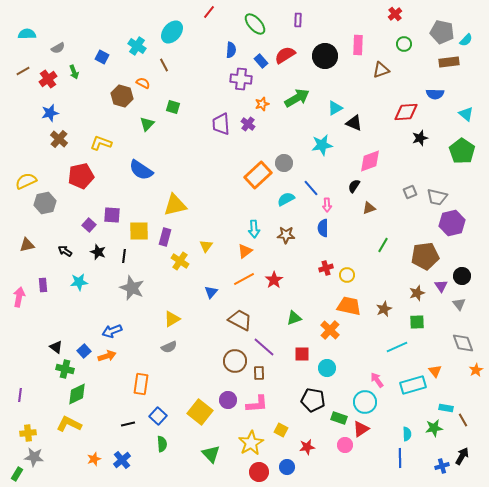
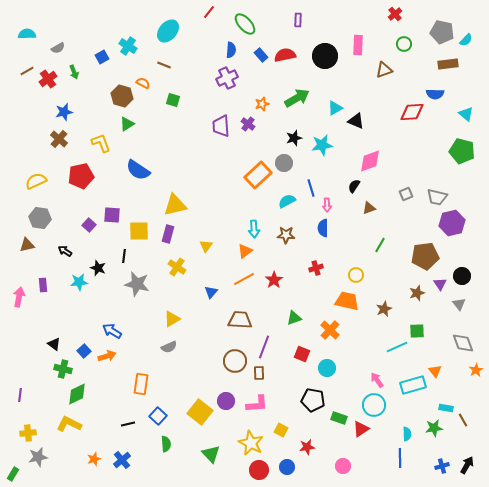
green ellipse at (255, 24): moved 10 px left
cyan ellipse at (172, 32): moved 4 px left, 1 px up
cyan cross at (137, 46): moved 9 px left
red semicircle at (285, 55): rotated 20 degrees clockwise
blue square at (102, 57): rotated 32 degrees clockwise
blue rectangle at (261, 61): moved 6 px up
brown rectangle at (449, 62): moved 1 px left, 2 px down
brown line at (164, 65): rotated 40 degrees counterclockwise
brown triangle at (381, 70): moved 3 px right
brown line at (23, 71): moved 4 px right
purple cross at (241, 79): moved 14 px left, 1 px up; rotated 30 degrees counterclockwise
green square at (173, 107): moved 7 px up
red diamond at (406, 112): moved 6 px right
blue star at (50, 113): moved 14 px right, 1 px up
black triangle at (354, 123): moved 2 px right, 2 px up
green triangle at (147, 124): moved 20 px left; rotated 14 degrees clockwise
purple trapezoid at (221, 124): moved 2 px down
black star at (420, 138): moved 126 px left
yellow L-shape at (101, 143): rotated 50 degrees clockwise
green pentagon at (462, 151): rotated 20 degrees counterclockwise
blue semicircle at (141, 170): moved 3 px left
yellow semicircle at (26, 181): moved 10 px right
blue line at (311, 188): rotated 24 degrees clockwise
gray square at (410, 192): moved 4 px left, 2 px down
cyan semicircle at (286, 199): moved 1 px right, 2 px down
gray hexagon at (45, 203): moved 5 px left, 15 px down; rotated 20 degrees clockwise
purple rectangle at (165, 237): moved 3 px right, 3 px up
green line at (383, 245): moved 3 px left
black star at (98, 252): moved 16 px down
yellow cross at (180, 261): moved 3 px left, 6 px down
red cross at (326, 268): moved 10 px left
yellow circle at (347, 275): moved 9 px right
purple triangle at (441, 286): moved 1 px left, 2 px up
gray star at (132, 288): moved 5 px right, 4 px up; rotated 10 degrees counterclockwise
orange trapezoid at (349, 306): moved 2 px left, 5 px up
brown trapezoid at (240, 320): rotated 25 degrees counterclockwise
green square at (417, 322): moved 9 px down
blue arrow at (112, 331): rotated 54 degrees clockwise
black triangle at (56, 347): moved 2 px left, 3 px up
purple line at (264, 347): rotated 70 degrees clockwise
red square at (302, 354): rotated 21 degrees clockwise
green cross at (65, 369): moved 2 px left
purple circle at (228, 400): moved 2 px left, 1 px down
cyan circle at (365, 402): moved 9 px right, 3 px down
yellow star at (251, 443): rotated 15 degrees counterclockwise
green semicircle at (162, 444): moved 4 px right
pink circle at (345, 445): moved 2 px left, 21 px down
black arrow at (462, 456): moved 5 px right, 9 px down
gray star at (34, 457): moved 4 px right; rotated 18 degrees counterclockwise
red circle at (259, 472): moved 2 px up
green rectangle at (17, 474): moved 4 px left
